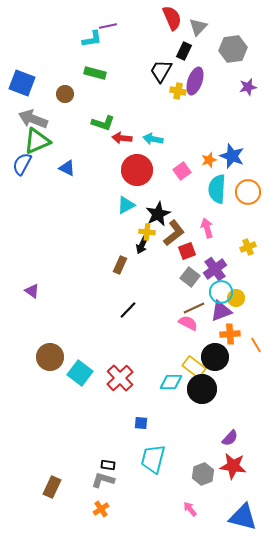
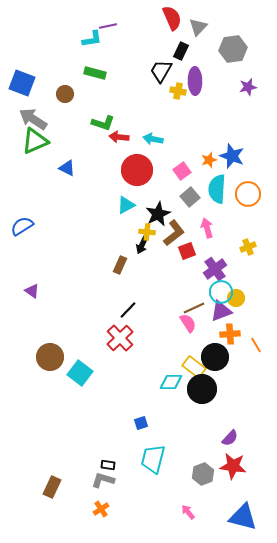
black rectangle at (184, 51): moved 3 px left
purple ellipse at (195, 81): rotated 20 degrees counterclockwise
gray arrow at (33, 119): rotated 12 degrees clockwise
red arrow at (122, 138): moved 3 px left, 1 px up
green triangle at (37, 141): moved 2 px left
blue semicircle at (22, 164): moved 62 px down; rotated 30 degrees clockwise
orange circle at (248, 192): moved 2 px down
gray square at (190, 277): moved 80 px up; rotated 12 degrees clockwise
pink semicircle at (188, 323): rotated 30 degrees clockwise
red cross at (120, 378): moved 40 px up
blue square at (141, 423): rotated 24 degrees counterclockwise
pink arrow at (190, 509): moved 2 px left, 3 px down
